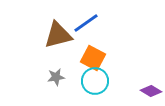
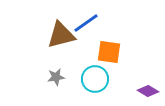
brown triangle: moved 3 px right
orange square: moved 16 px right, 6 px up; rotated 20 degrees counterclockwise
cyan circle: moved 2 px up
purple diamond: moved 3 px left
